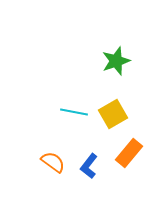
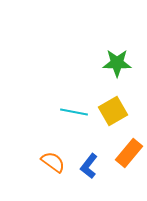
green star: moved 1 px right, 2 px down; rotated 20 degrees clockwise
yellow square: moved 3 px up
